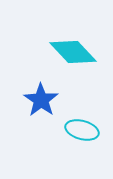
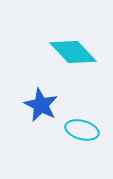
blue star: moved 5 px down; rotated 8 degrees counterclockwise
